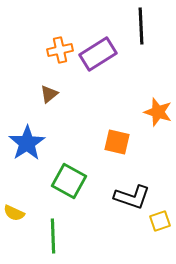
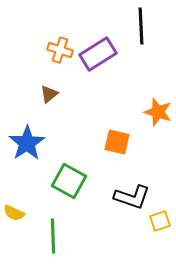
orange cross: rotated 30 degrees clockwise
